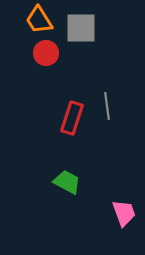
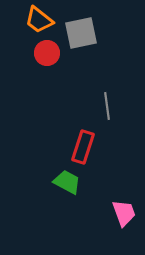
orange trapezoid: rotated 20 degrees counterclockwise
gray square: moved 5 px down; rotated 12 degrees counterclockwise
red circle: moved 1 px right
red rectangle: moved 11 px right, 29 px down
